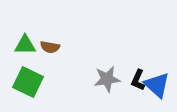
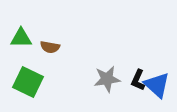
green triangle: moved 4 px left, 7 px up
